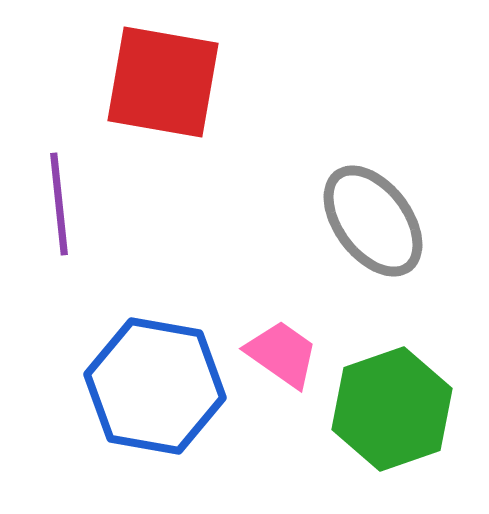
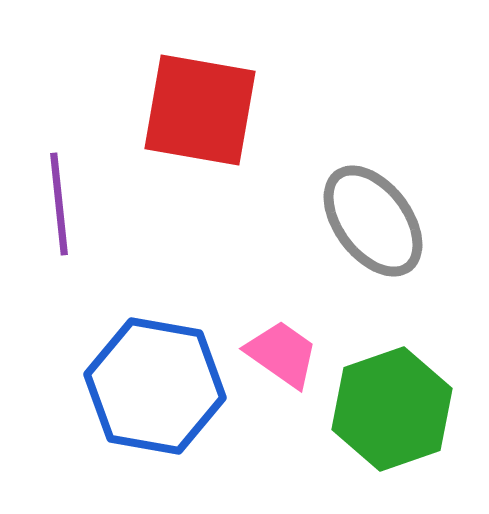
red square: moved 37 px right, 28 px down
